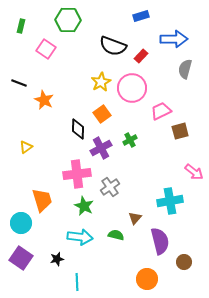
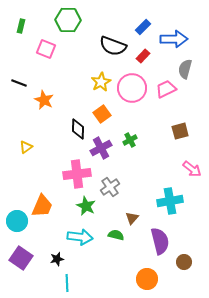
blue rectangle: moved 2 px right, 11 px down; rotated 28 degrees counterclockwise
pink square: rotated 12 degrees counterclockwise
red rectangle: moved 2 px right
pink trapezoid: moved 5 px right, 22 px up
pink arrow: moved 2 px left, 3 px up
orange trapezoid: moved 6 px down; rotated 40 degrees clockwise
green star: moved 2 px right
brown triangle: moved 3 px left
cyan circle: moved 4 px left, 2 px up
cyan line: moved 10 px left, 1 px down
